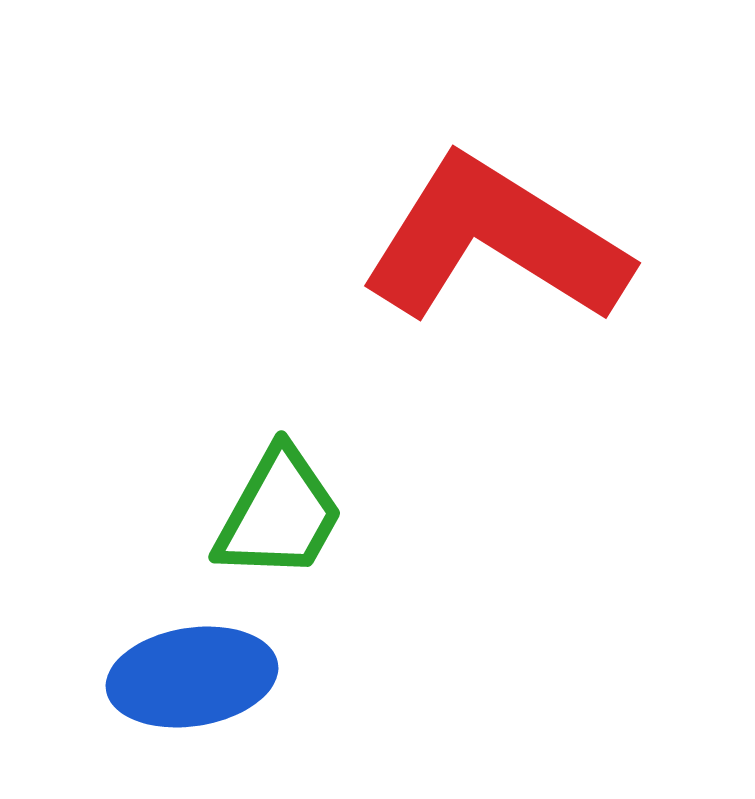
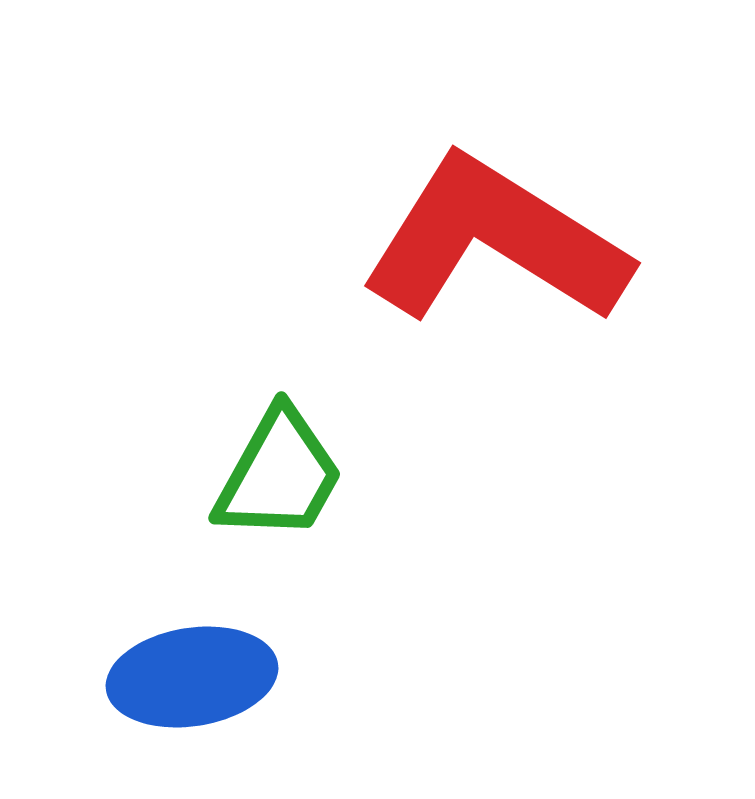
green trapezoid: moved 39 px up
